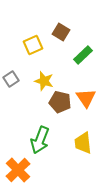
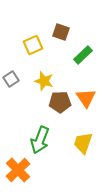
brown square: rotated 12 degrees counterclockwise
brown pentagon: rotated 15 degrees counterclockwise
yellow trapezoid: rotated 25 degrees clockwise
